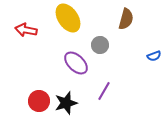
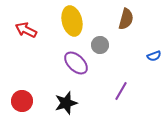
yellow ellipse: moved 4 px right, 3 px down; rotated 20 degrees clockwise
red arrow: rotated 15 degrees clockwise
purple line: moved 17 px right
red circle: moved 17 px left
